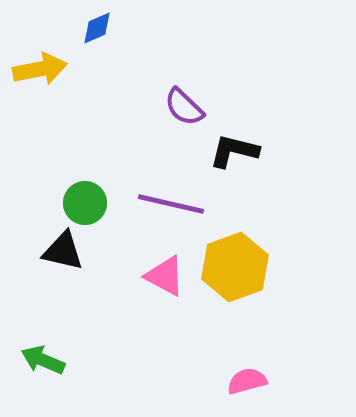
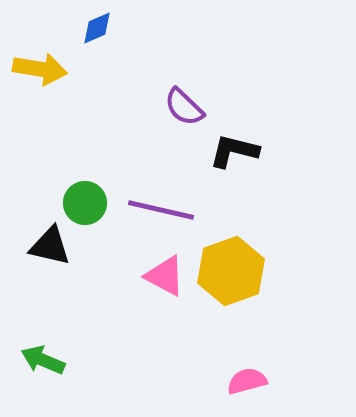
yellow arrow: rotated 20 degrees clockwise
purple line: moved 10 px left, 6 px down
black triangle: moved 13 px left, 5 px up
yellow hexagon: moved 4 px left, 4 px down
